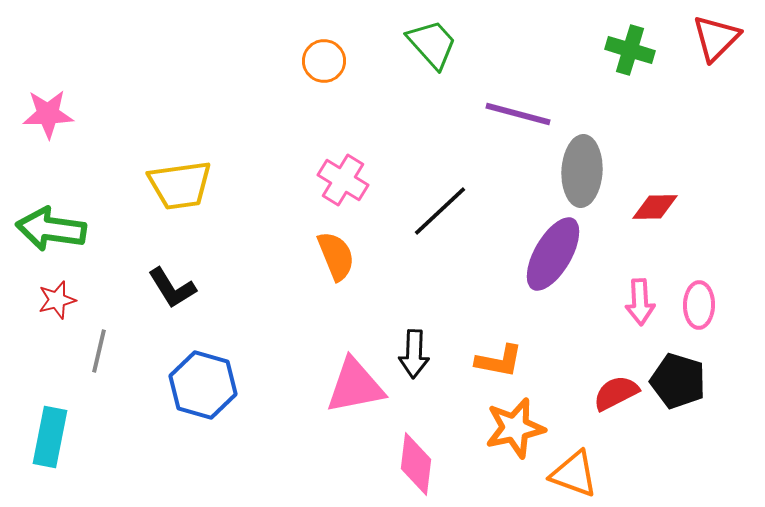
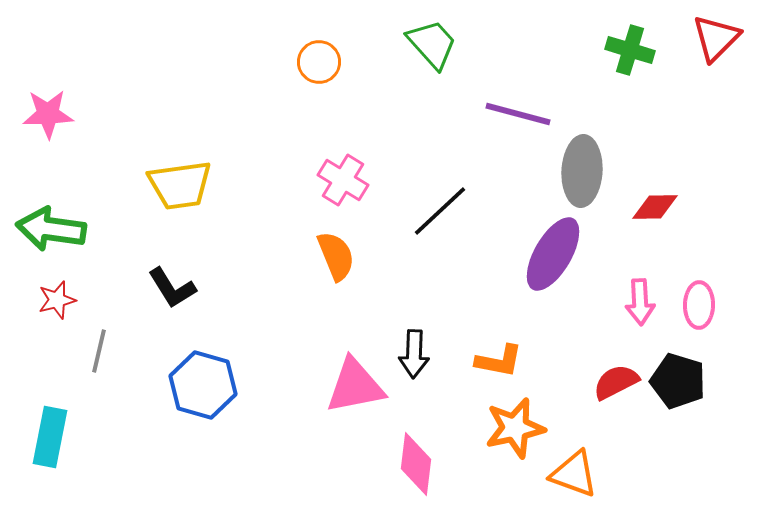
orange circle: moved 5 px left, 1 px down
red semicircle: moved 11 px up
